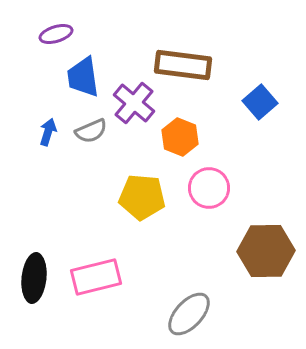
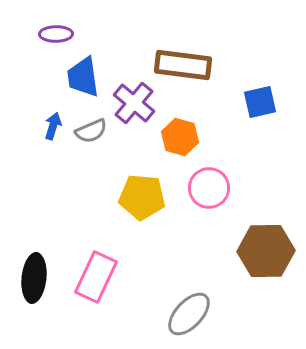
purple ellipse: rotated 16 degrees clockwise
blue square: rotated 28 degrees clockwise
blue arrow: moved 5 px right, 6 px up
orange hexagon: rotated 6 degrees counterclockwise
pink rectangle: rotated 51 degrees counterclockwise
